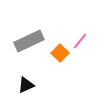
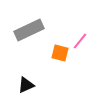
gray rectangle: moved 11 px up
orange square: rotated 30 degrees counterclockwise
